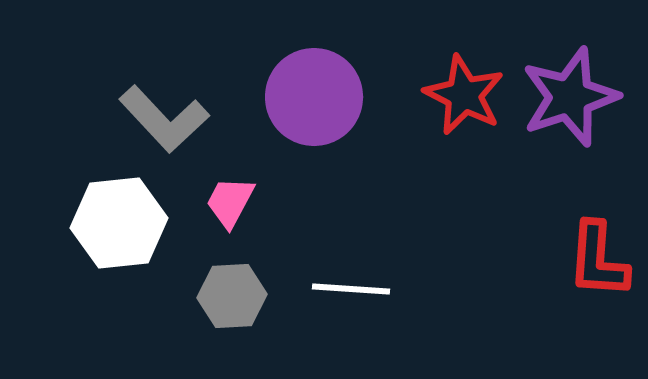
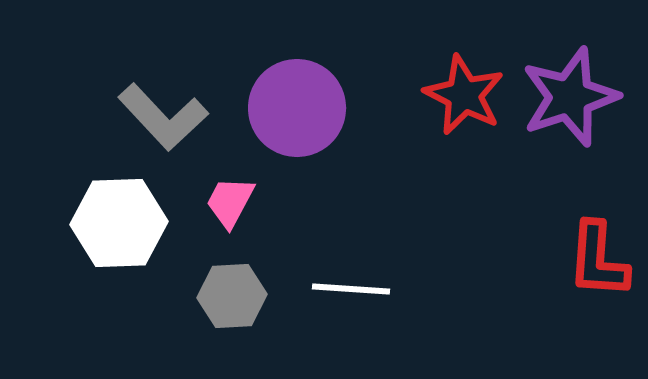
purple circle: moved 17 px left, 11 px down
gray L-shape: moved 1 px left, 2 px up
white hexagon: rotated 4 degrees clockwise
